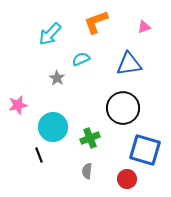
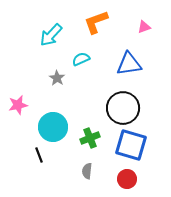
cyan arrow: moved 1 px right, 1 px down
blue square: moved 14 px left, 5 px up
